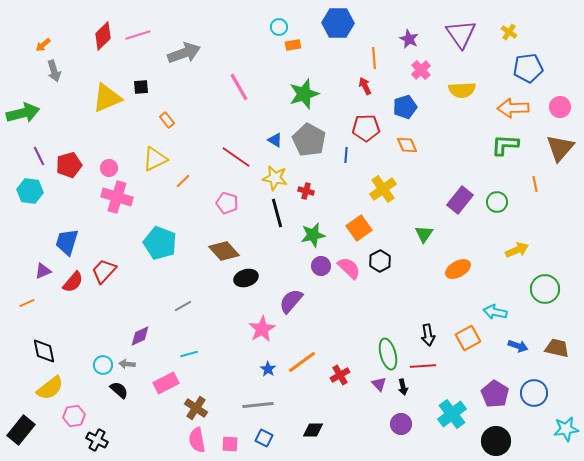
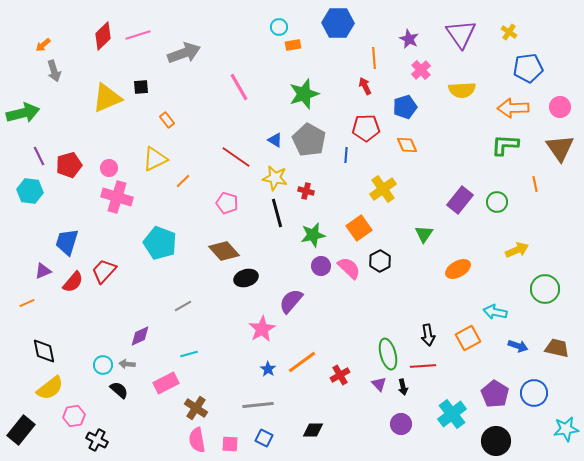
brown triangle at (560, 148): rotated 16 degrees counterclockwise
